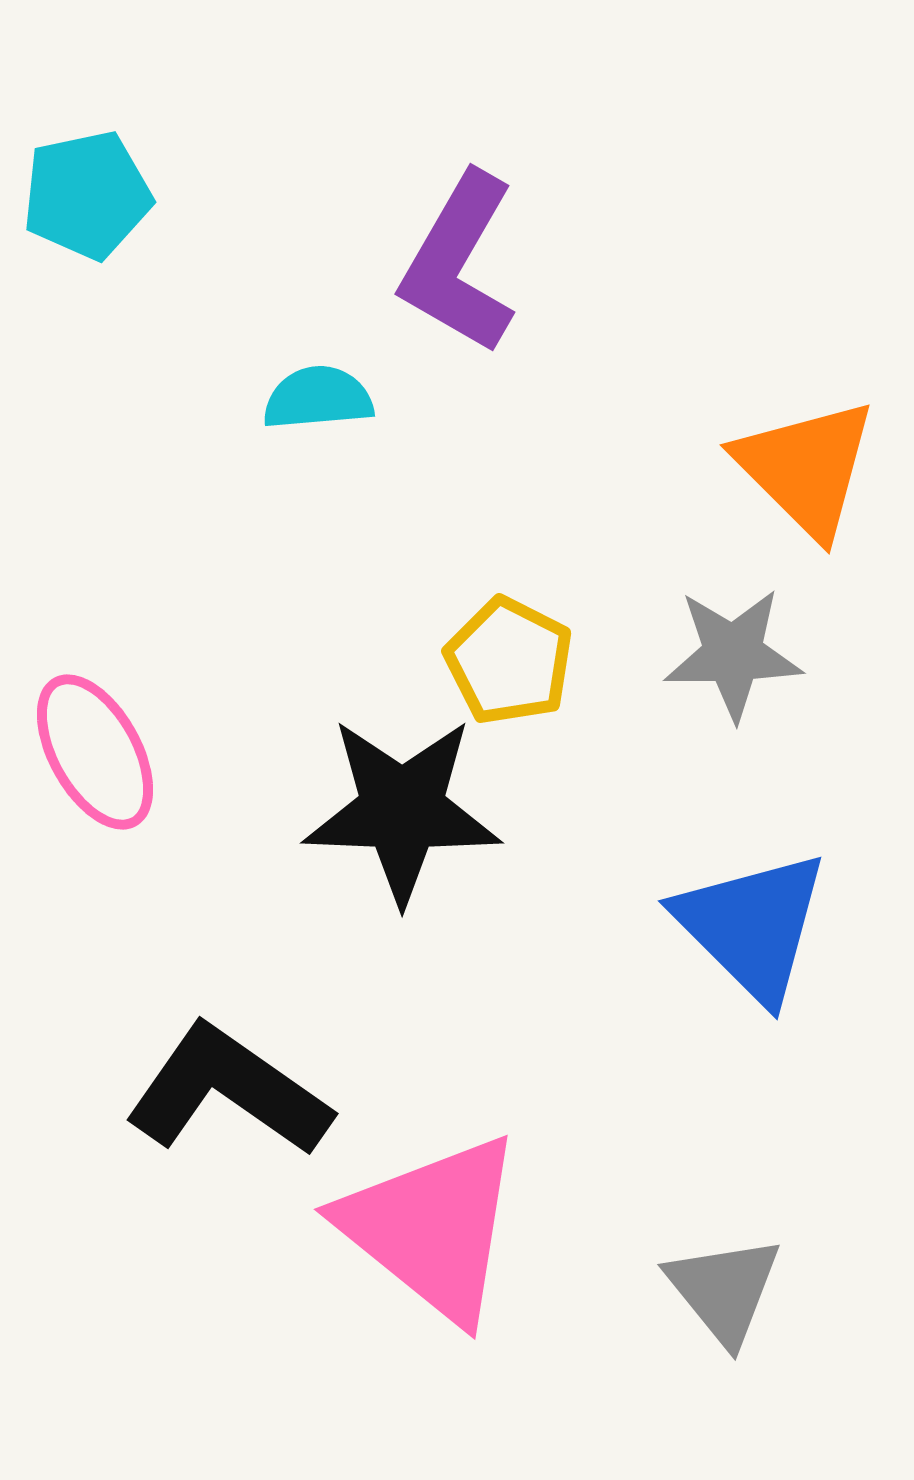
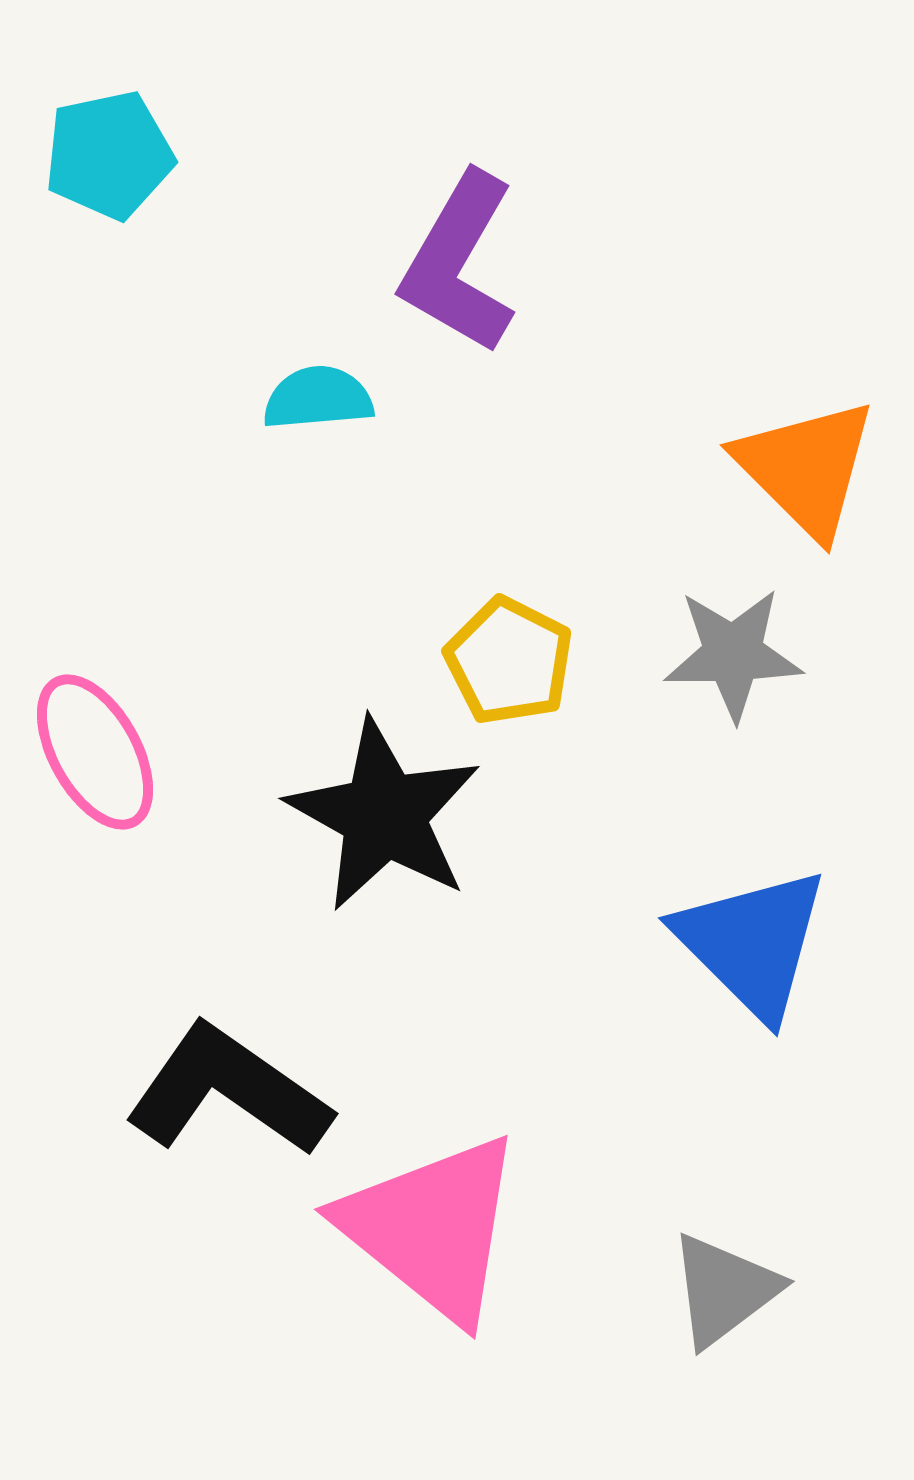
cyan pentagon: moved 22 px right, 40 px up
black star: moved 18 px left, 5 px down; rotated 27 degrees clockwise
blue triangle: moved 17 px down
gray triangle: rotated 32 degrees clockwise
